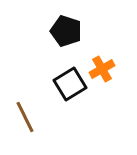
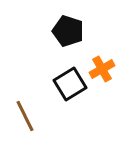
black pentagon: moved 2 px right
brown line: moved 1 px up
